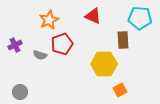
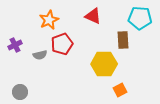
gray semicircle: rotated 32 degrees counterclockwise
